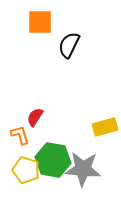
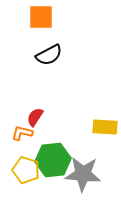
orange square: moved 1 px right, 5 px up
black semicircle: moved 20 px left, 10 px down; rotated 144 degrees counterclockwise
yellow rectangle: rotated 20 degrees clockwise
orange L-shape: moved 2 px right, 2 px up; rotated 60 degrees counterclockwise
green hexagon: rotated 16 degrees counterclockwise
gray star: moved 5 px down
